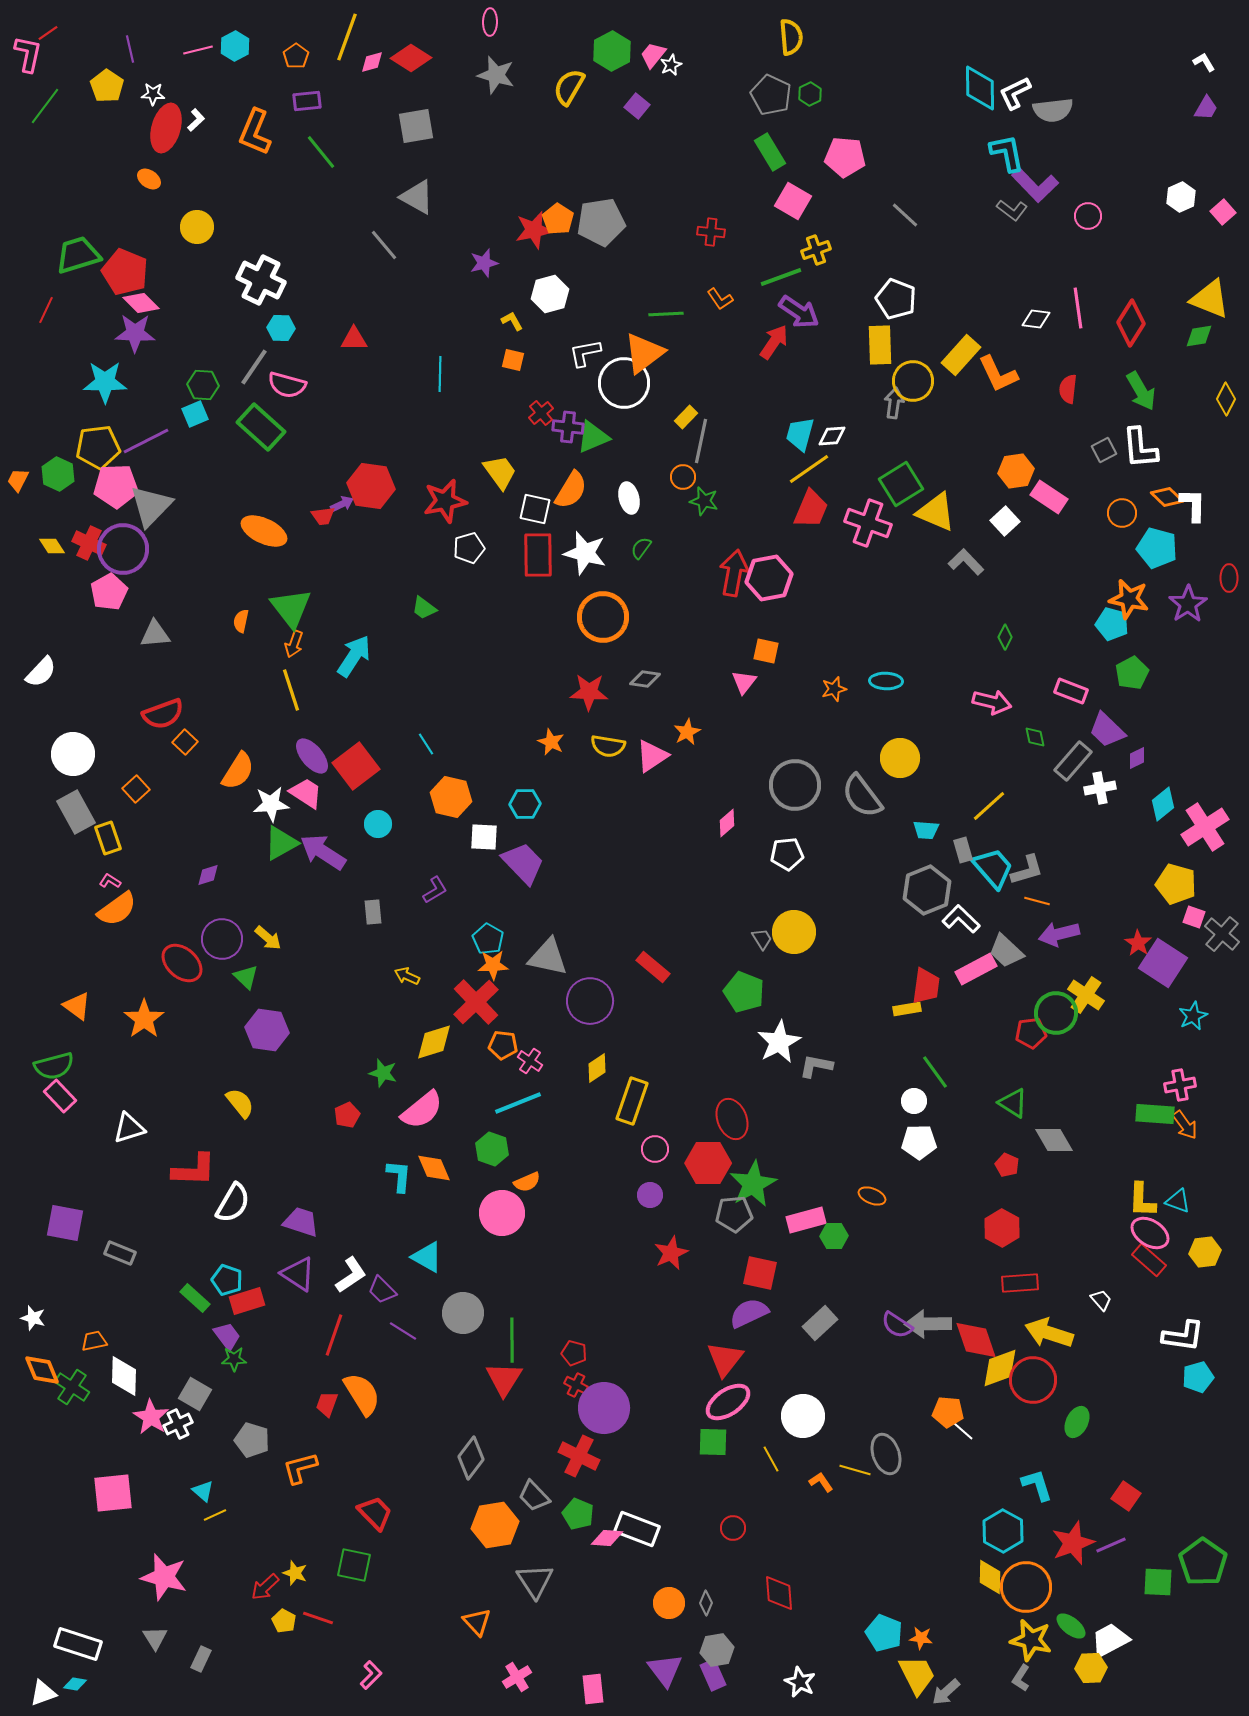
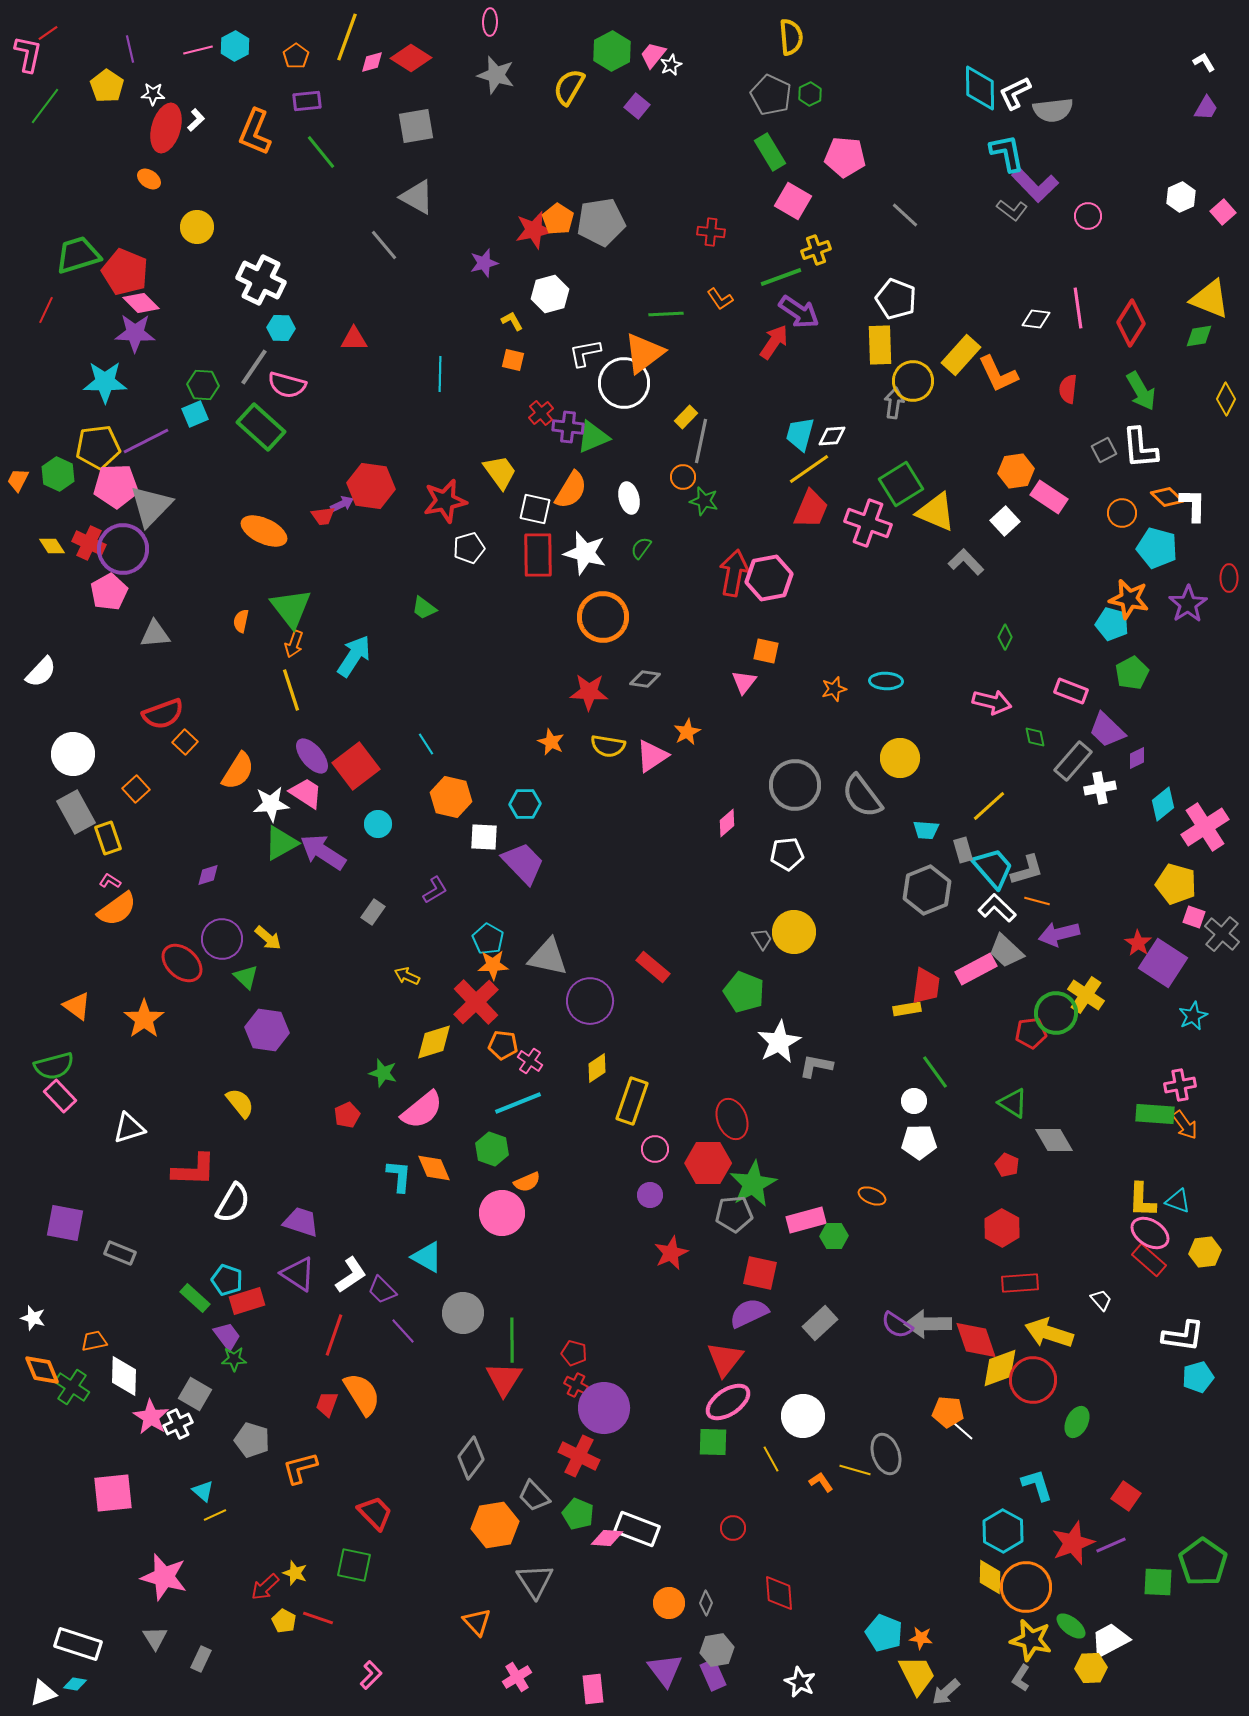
gray rectangle at (373, 912): rotated 40 degrees clockwise
white L-shape at (961, 919): moved 36 px right, 11 px up
purple line at (403, 1331): rotated 16 degrees clockwise
